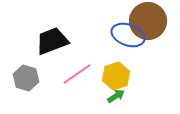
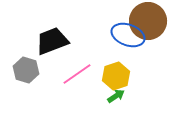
gray hexagon: moved 8 px up
